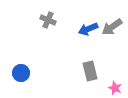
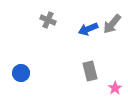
gray arrow: moved 3 px up; rotated 15 degrees counterclockwise
pink star: rotated 16 degrees clockwise
